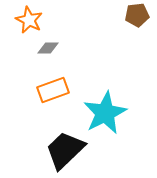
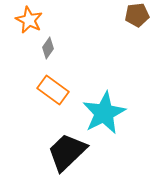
gray diamond: rotated 55 degrees counterclockwise
orange rectangle: rotated 56 degrees clockwise
cyan star: moved 1 px left
black trapezoid: moved 2 px right, 2 px down
